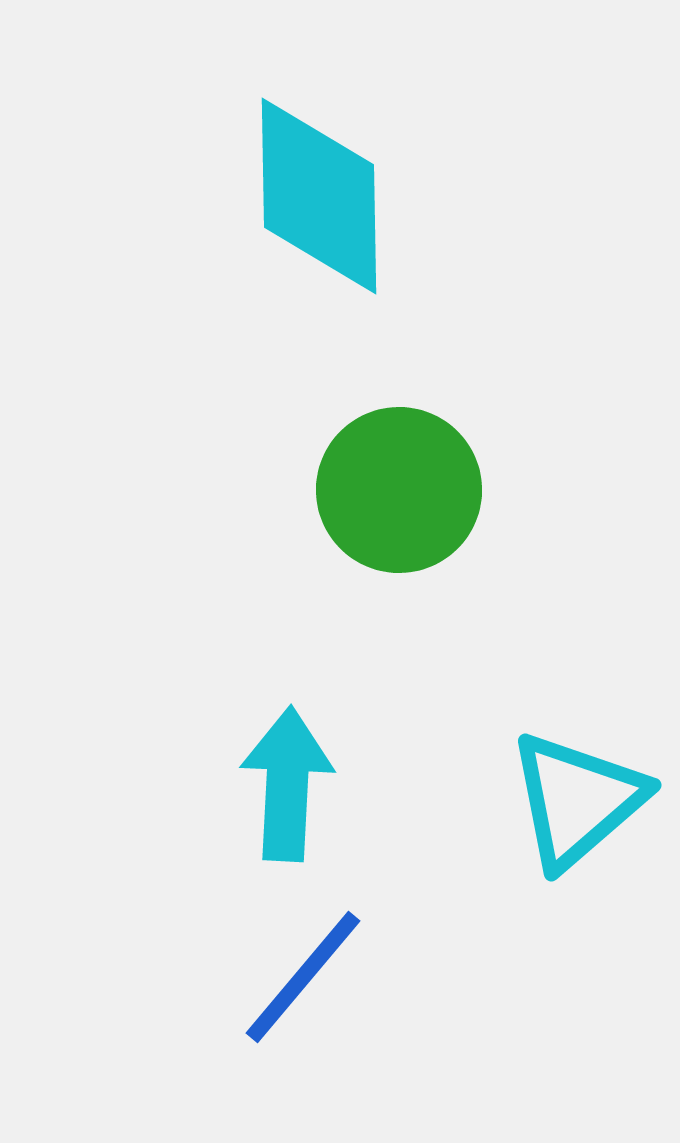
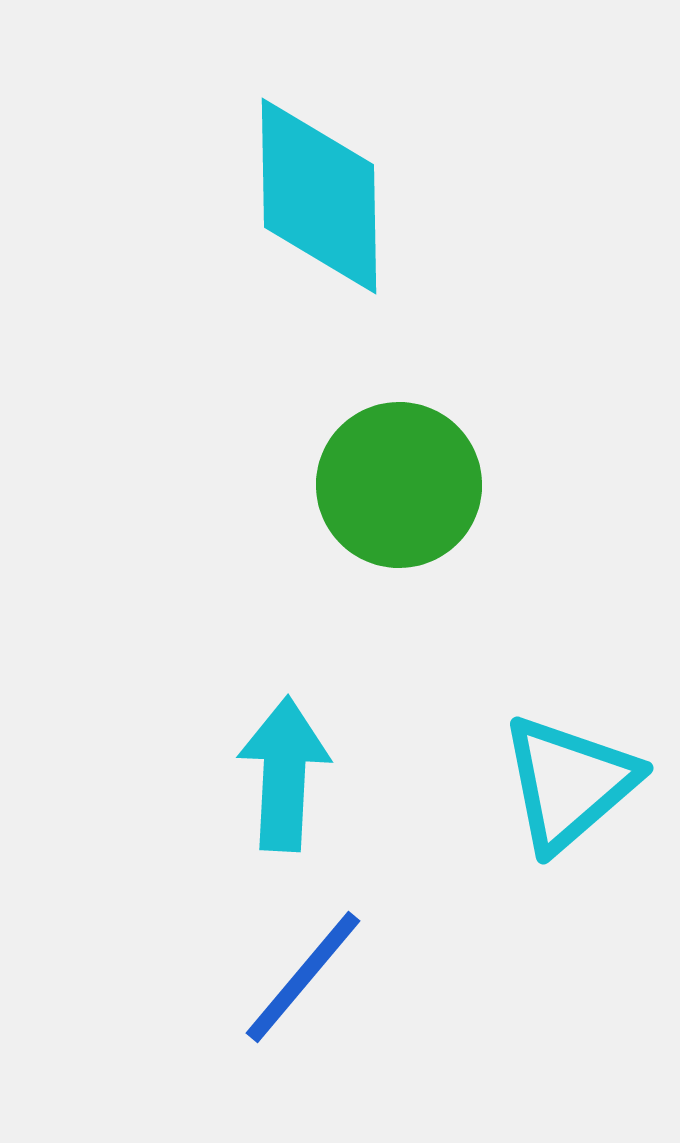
green circle: moved 5 px up
cyan arrow: moved 3 px left, 10 px up
cyan triangle: moved 8 px left, 17 px up
